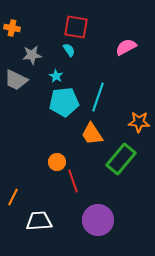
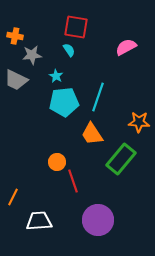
orange cross: moved 3 px right, 8 px down
